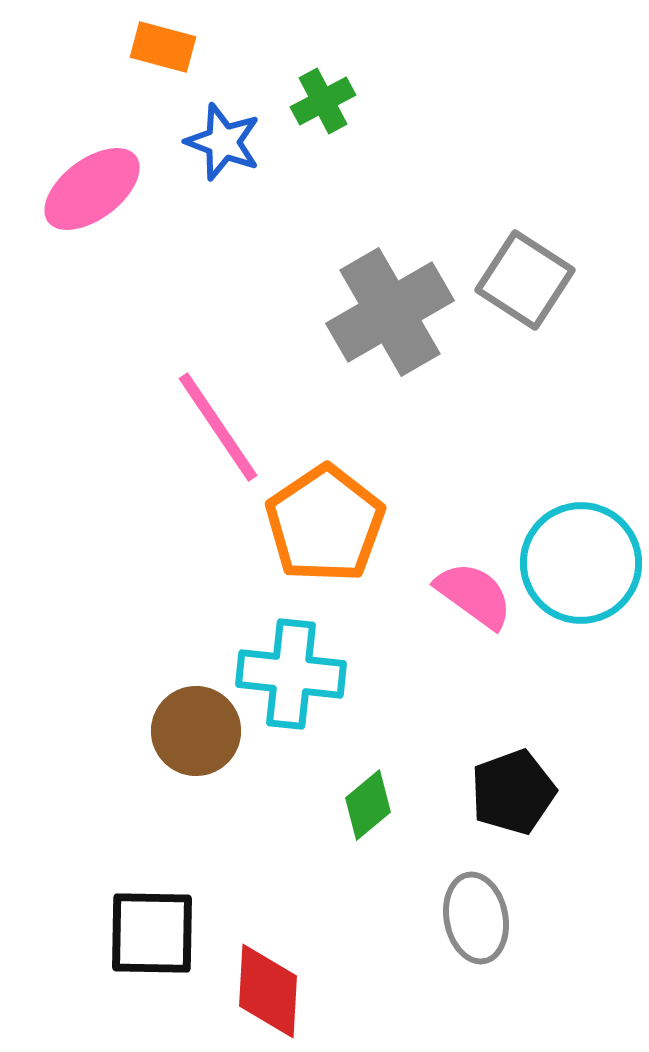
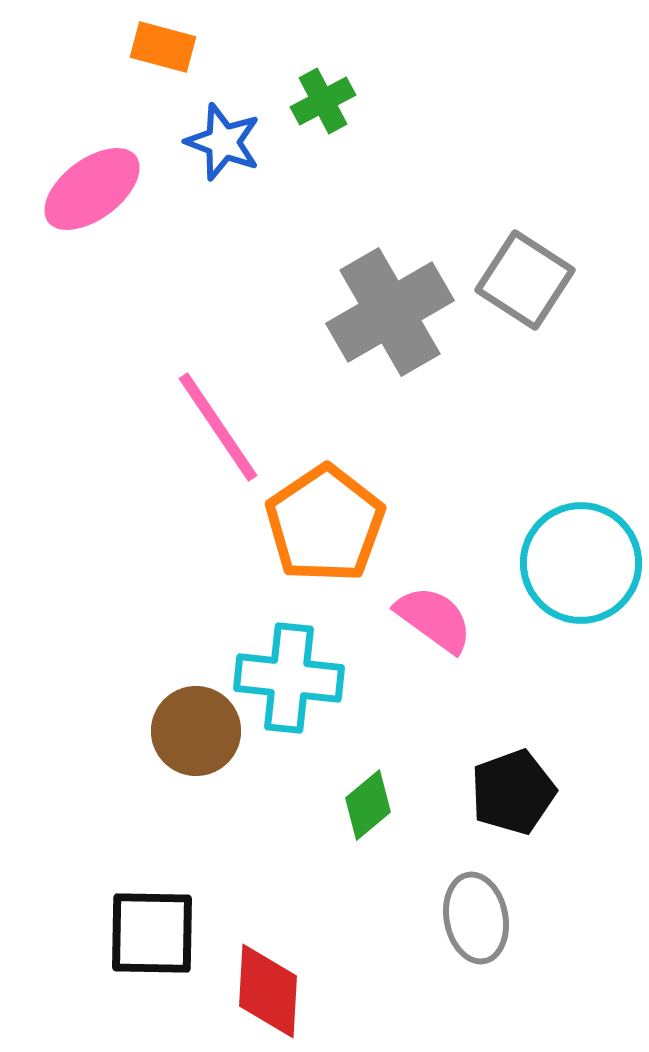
pink semicircle: moved 40 px left, 24 px down
cyan cross: moved 2 px left, 4 px down
